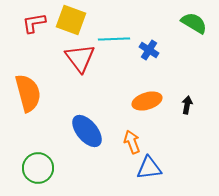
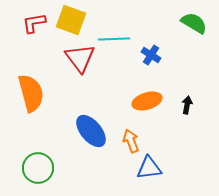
blue cross: moved 2 px right, 5 px down
orange semicircle: moved 3 px right
blue ellipse: moved 4 px right
orange arrow: moved 1 px left, 1 px up
